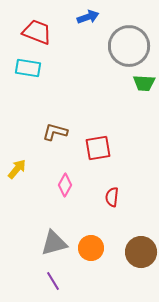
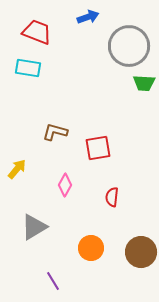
gray triangle: moved 20 px left, 16 px up; rotated 16 degrees counterclockwise
